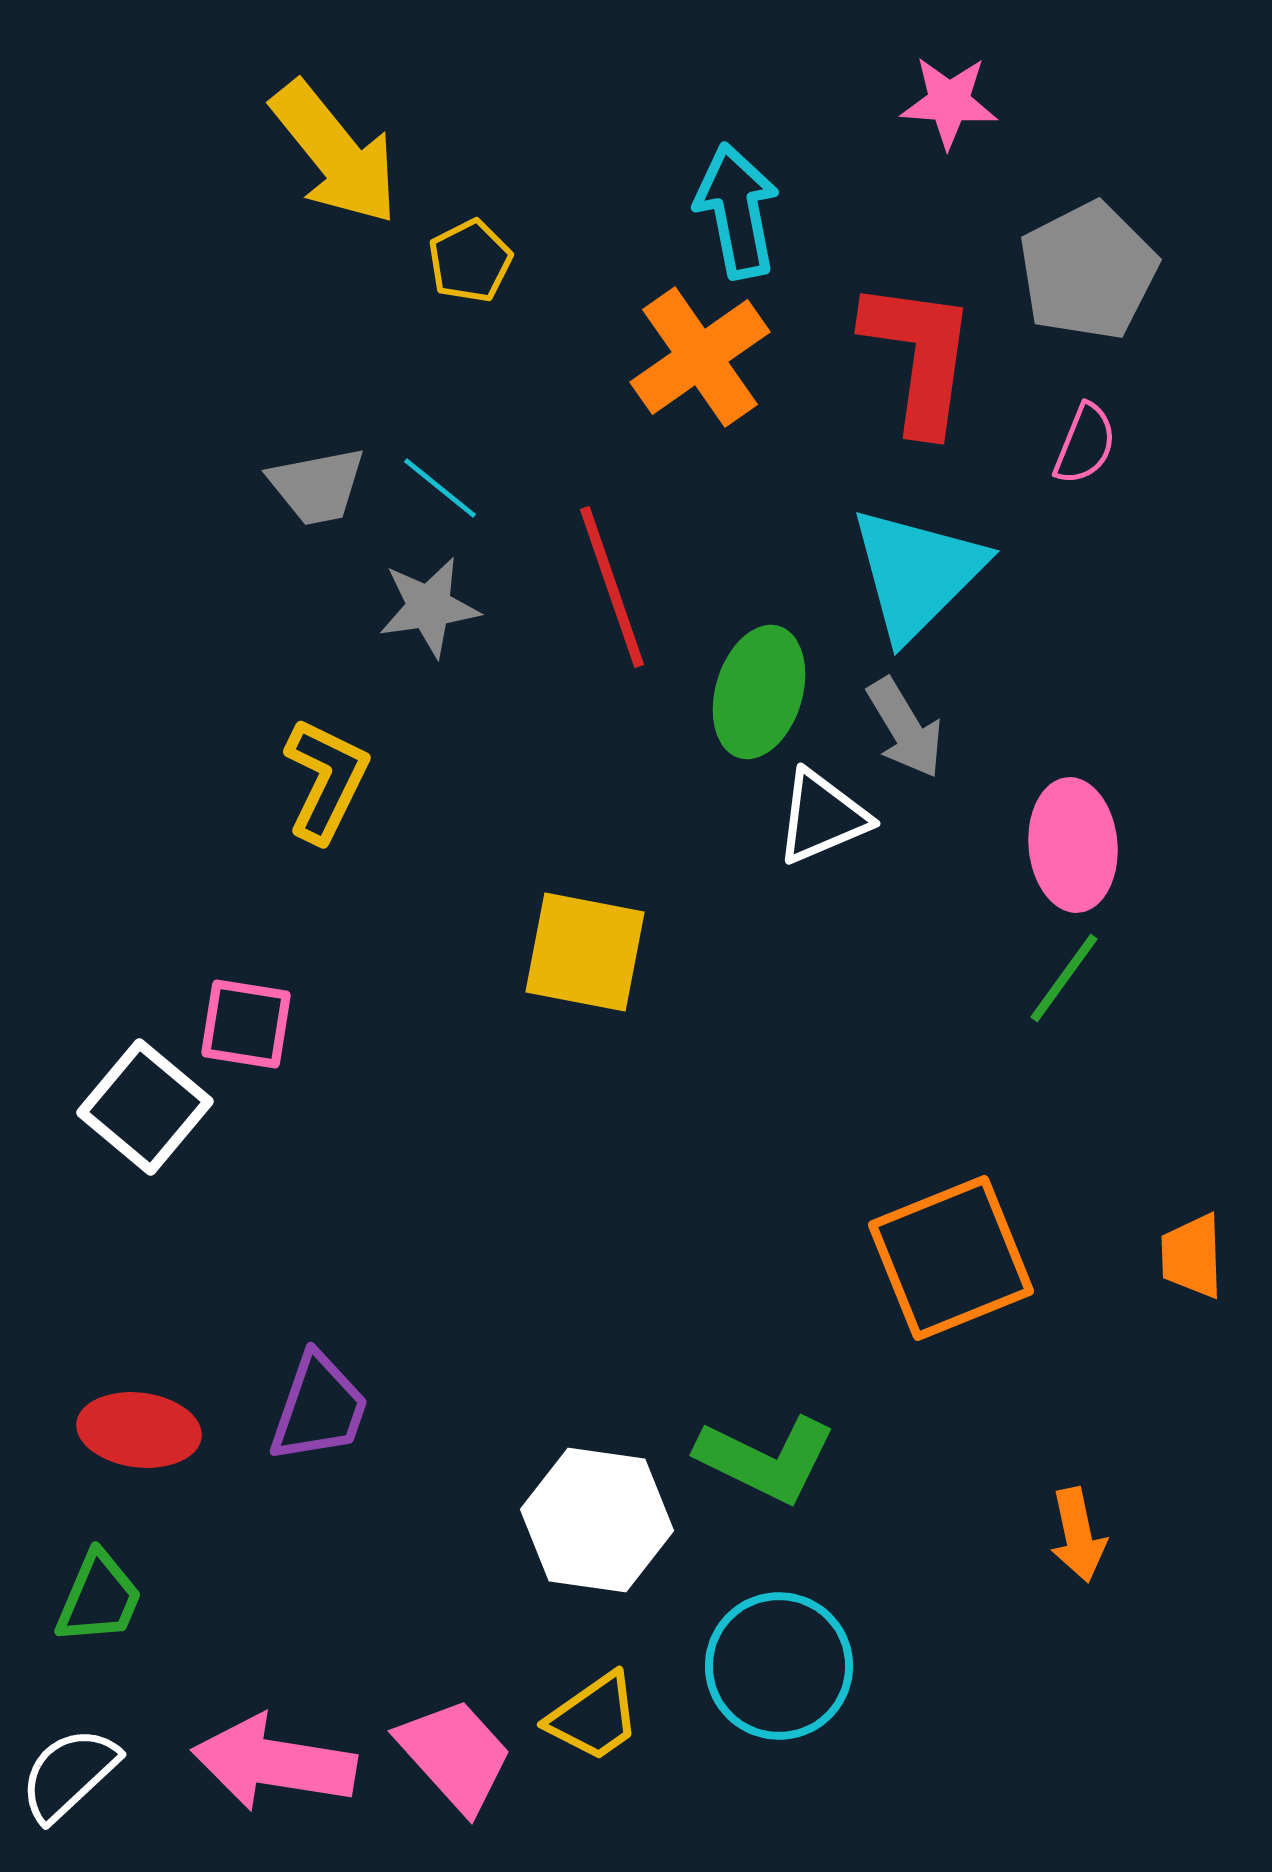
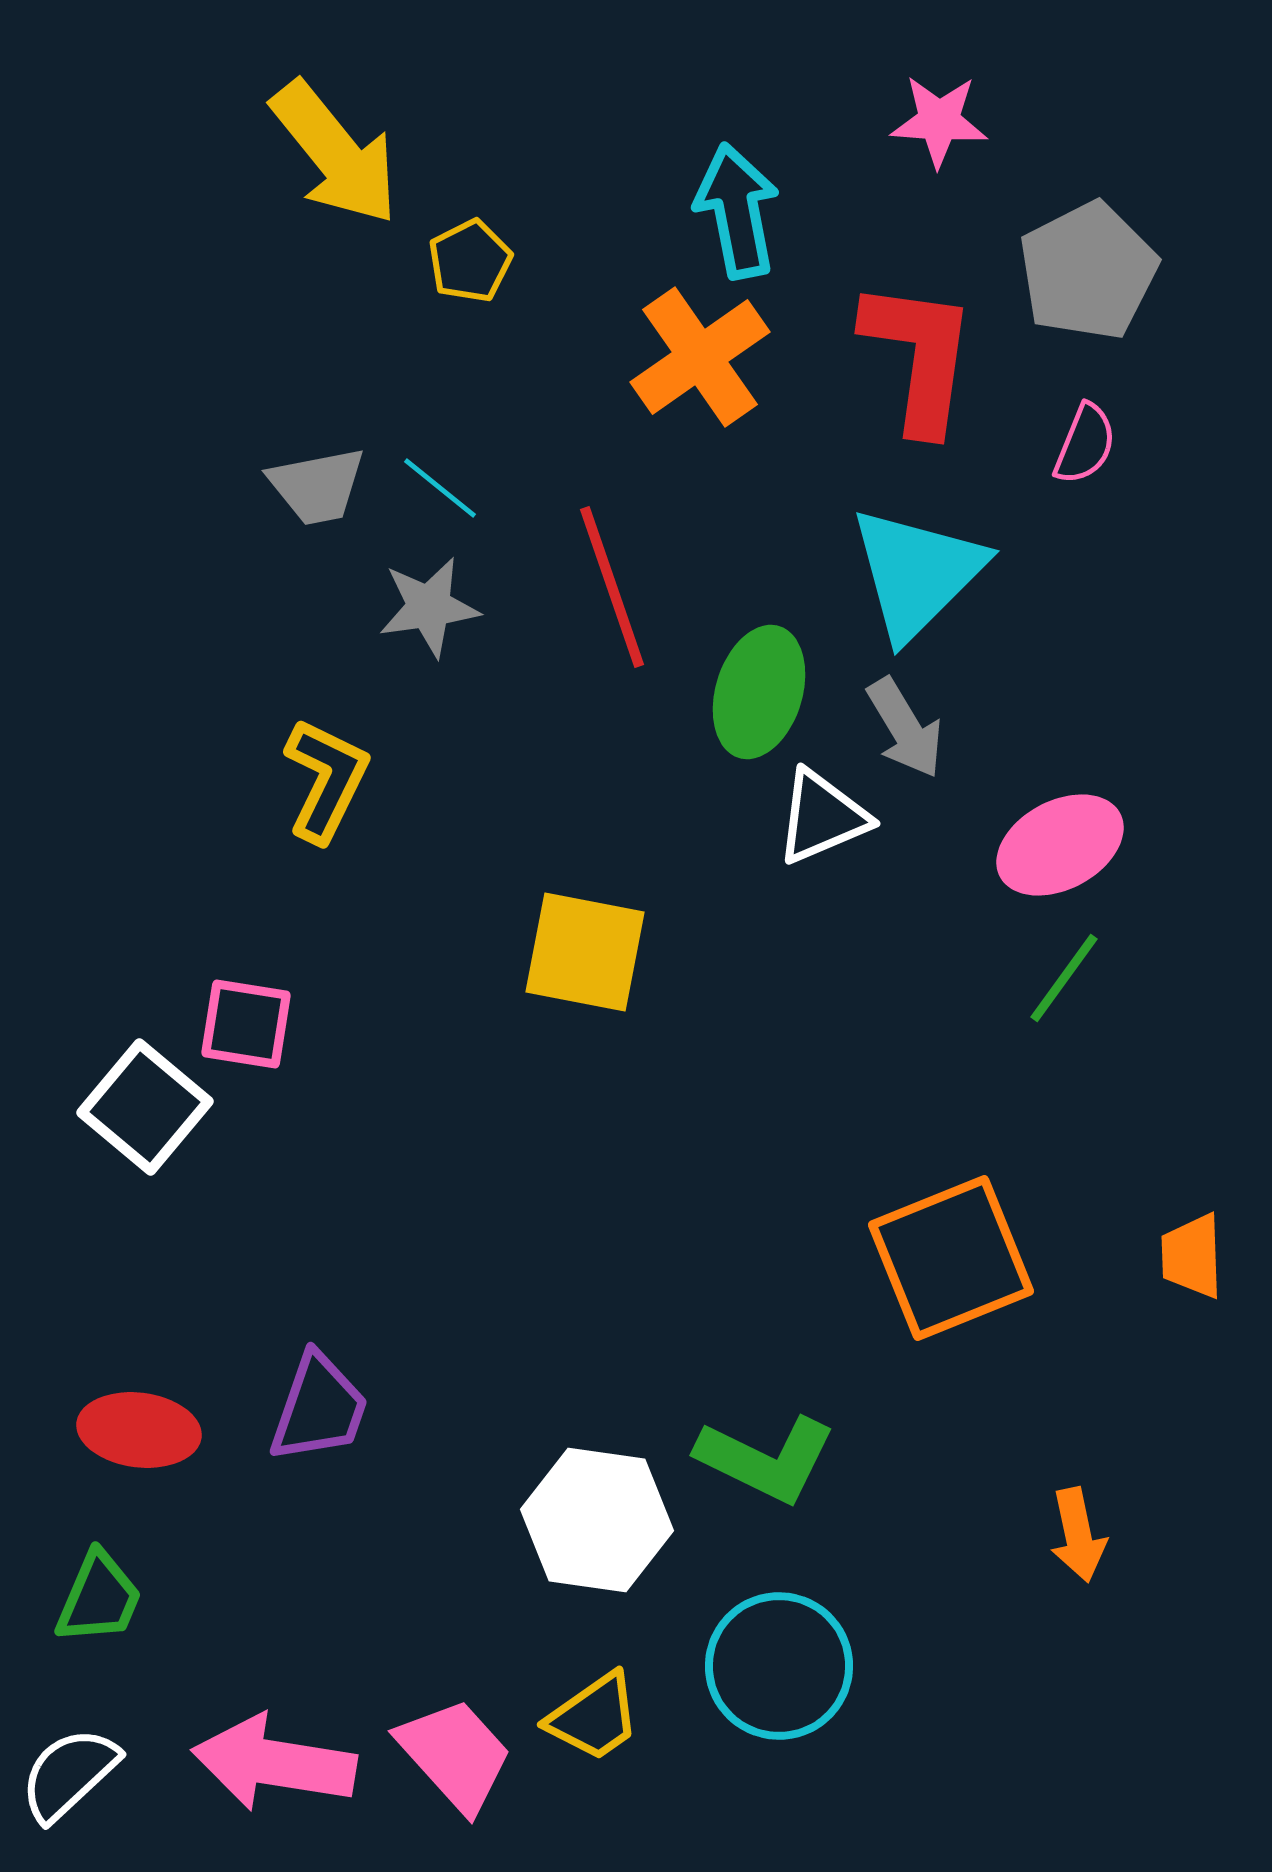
pink star: moved 10 px left, 19 px down
pink ellipse: moved 13 px left; rotated 67 degrees clockwise
